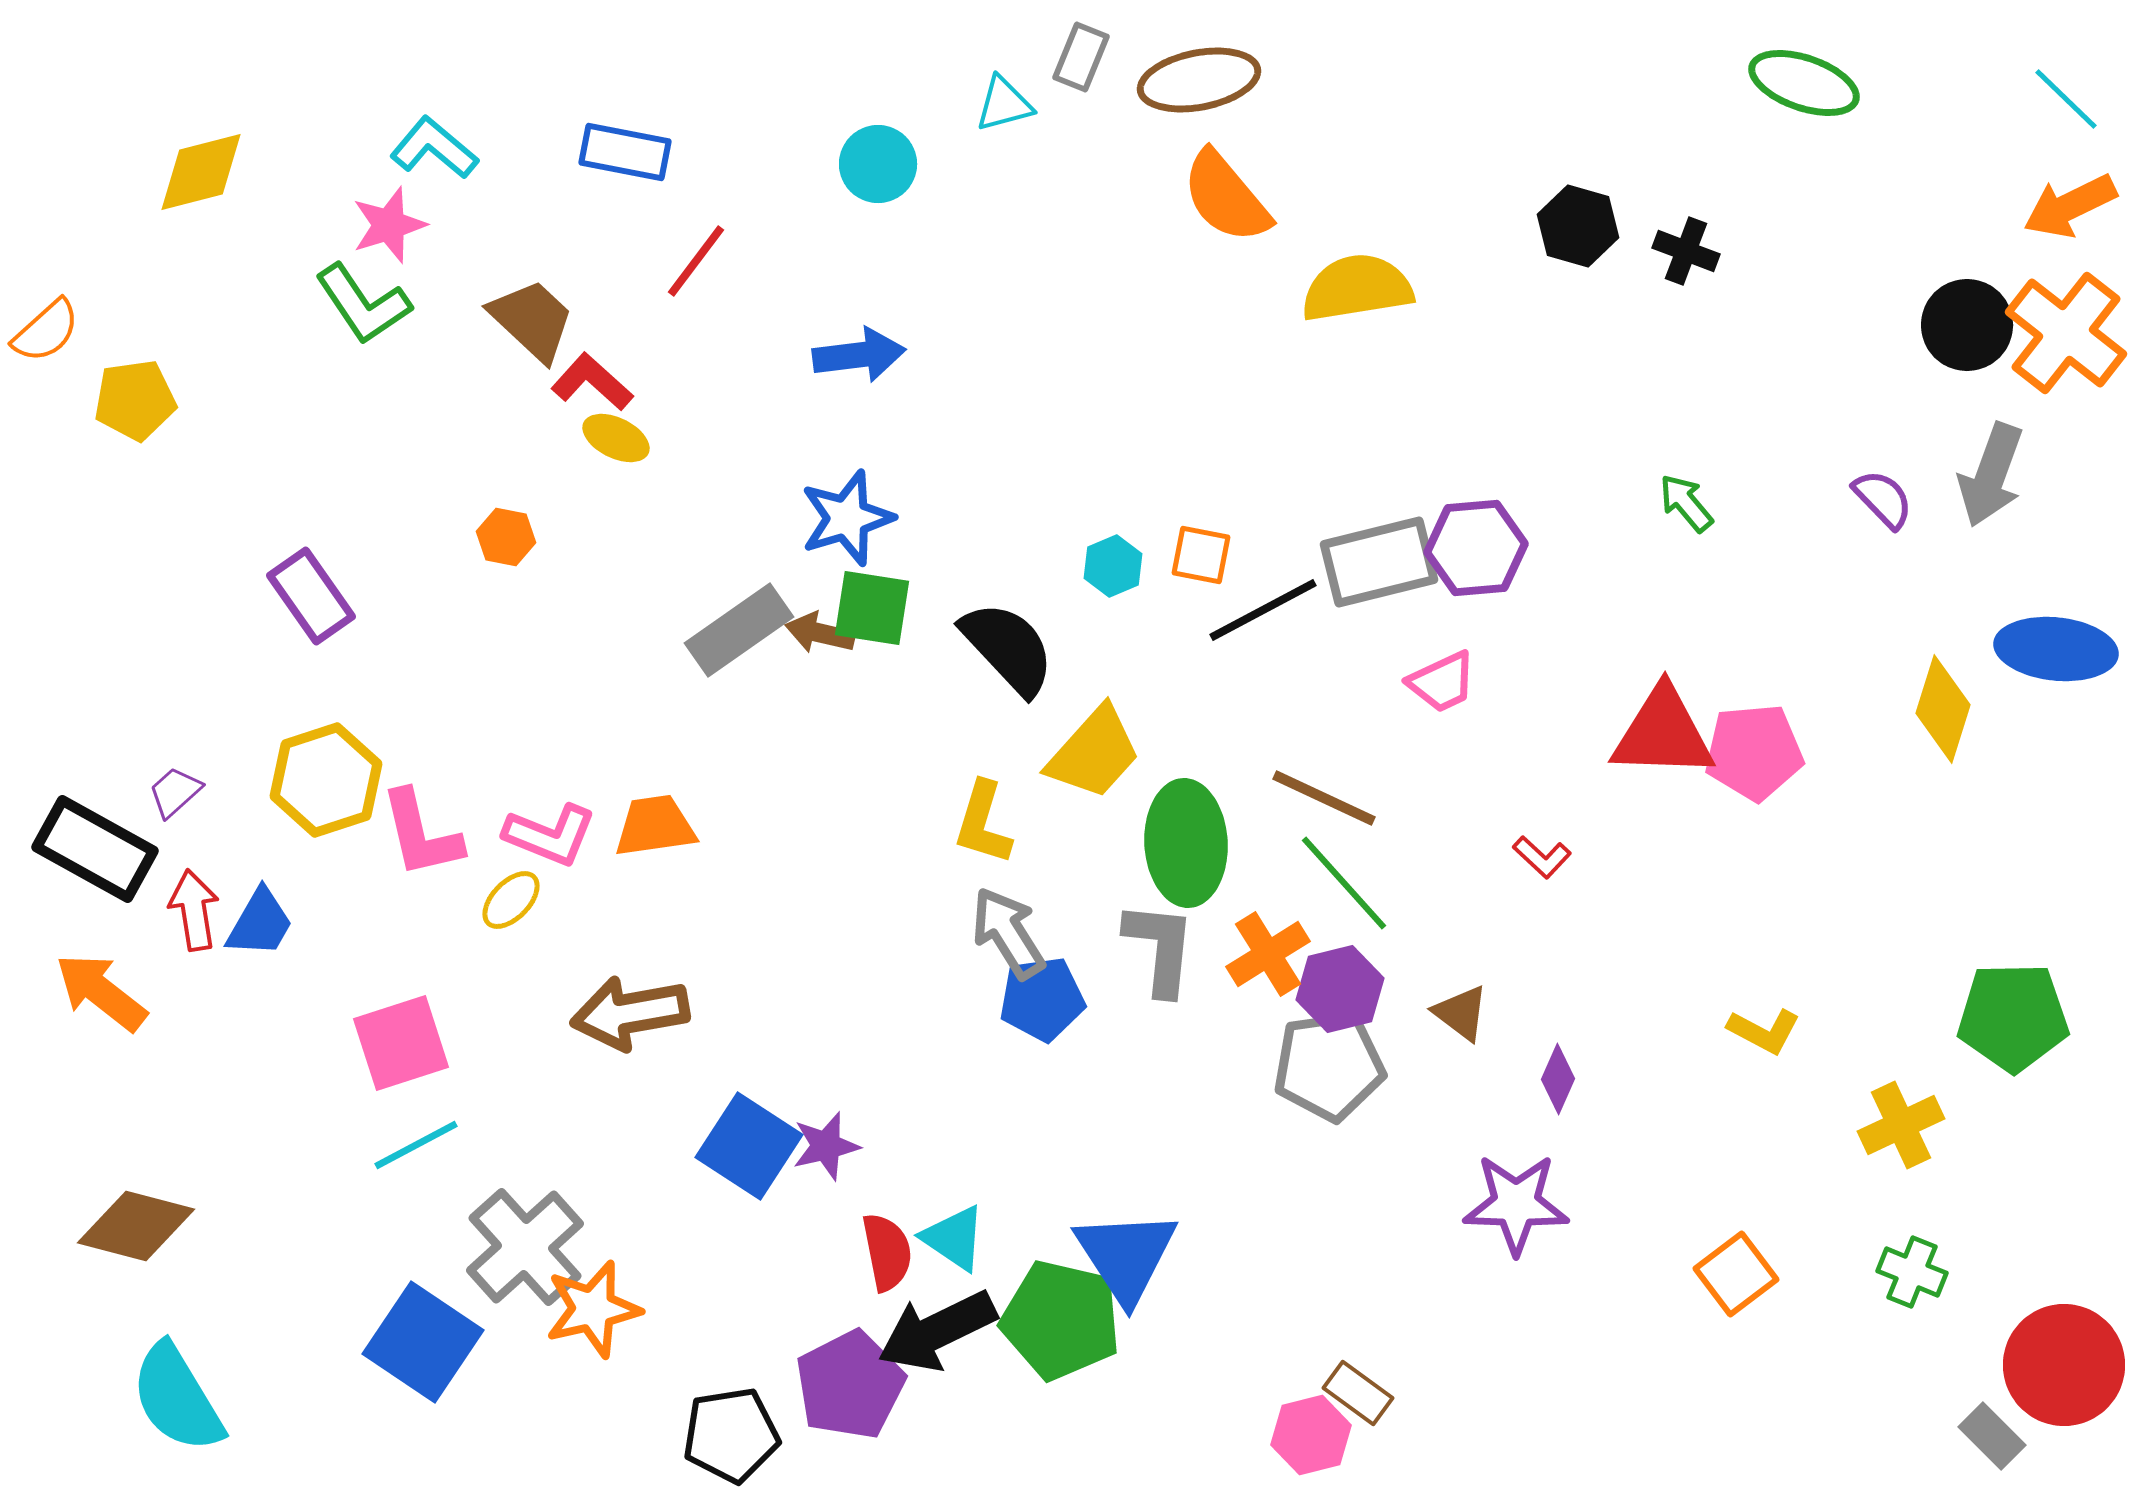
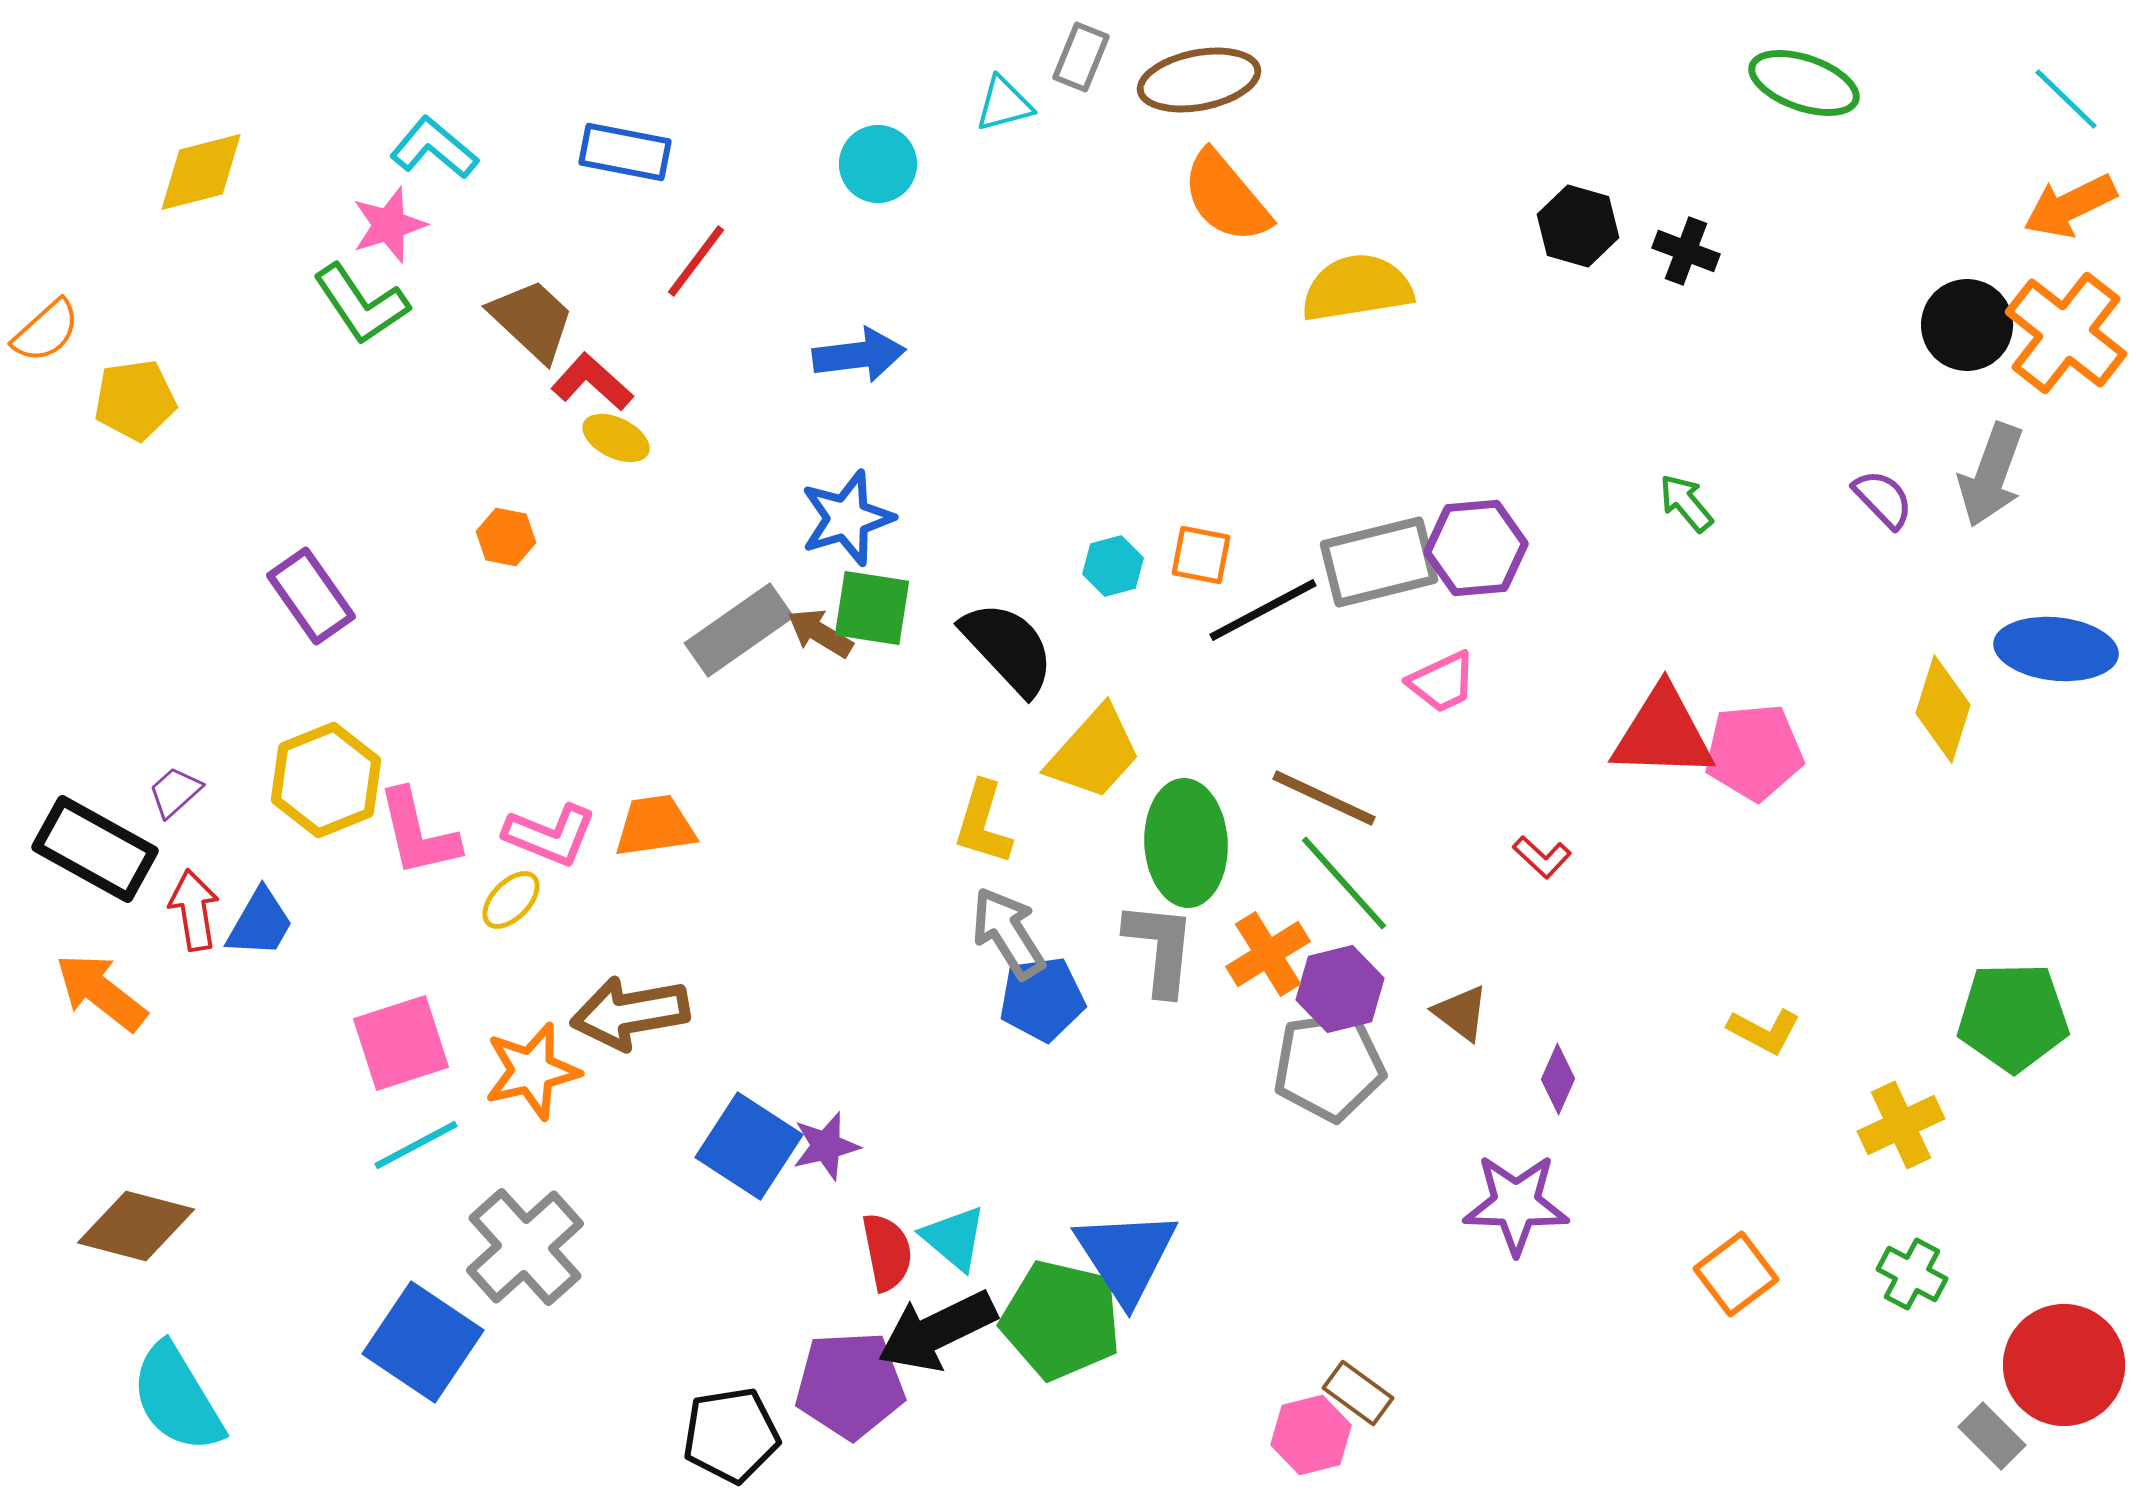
green L-shape at (363, 304): moved 2 px left
cyan hexagon at (1113, 566): rotated 8 degrees clockwise
brown arrow at (820, 633): rotated 18 degrees clockwise
yellow hexagon at (326, 780): rotated 4 degrees counterclockwise
pink L-shape at (421, 834): moved 3 px left, 1 px up
cyan triangle at (954, 1238): rotated 6 degrees clockwise
green cross at (1912, 1272): moved 2 px down; rotated 6 degrees clockwise
orange star at (593, 1309): moved 61 px left, 238 px up
purple pentagon at (850, 1385): rotated 24 degrees clockwise
